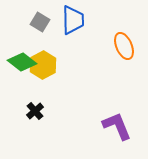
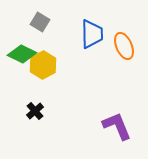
blue trapezoid: moved 19 px right, 14 px down
green diamond: moved 8 px up; rotated 12 degrees counterclockwise
